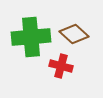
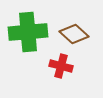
green cross: moved 3 px left, 5 px up
